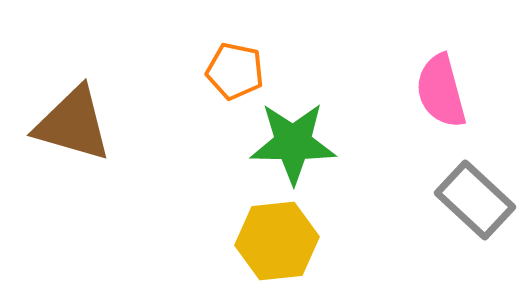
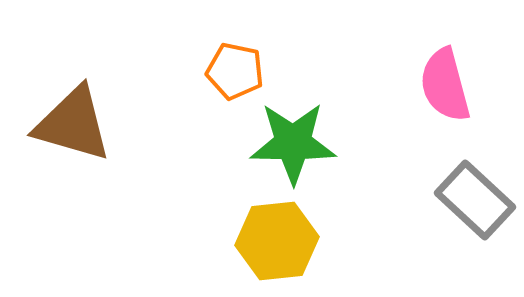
pink semicircle: moved 4 px right, 6 px up
